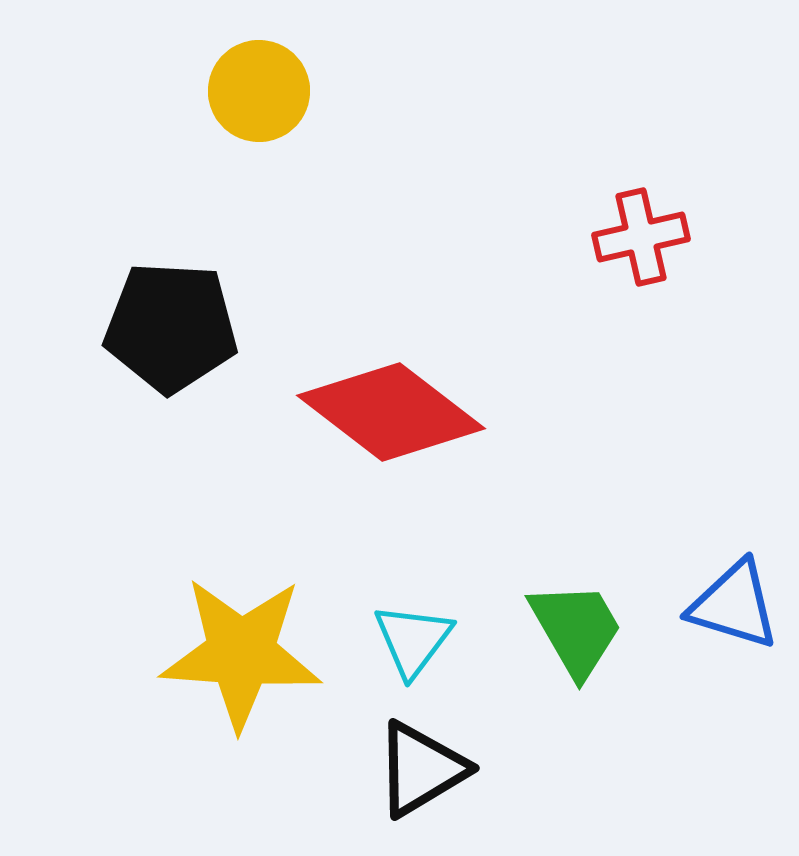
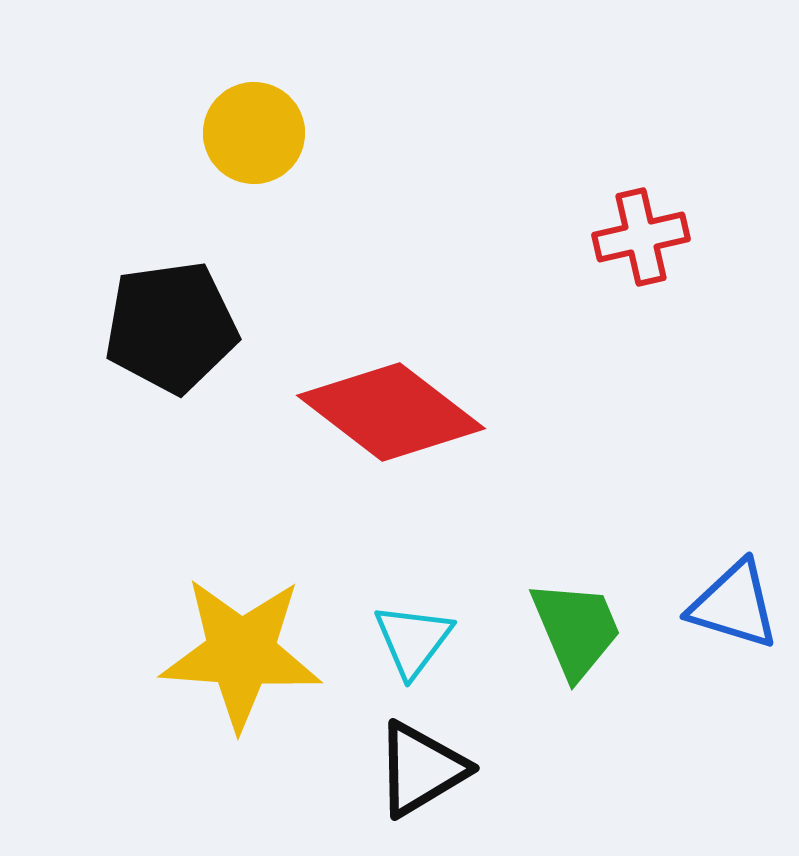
yellow circle: moved 5 px left, 42 px down
black pentagon: rotated 11 degrees counterclockwise
green trapezoid: rotated 7 degrees clockwise
